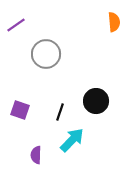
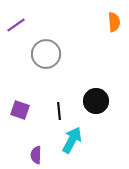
black line: moved 1 px left, 1 px up; rotated 24 degrees counterclockwise
cyan arrow: rotated 16 degrees counterclockwise
